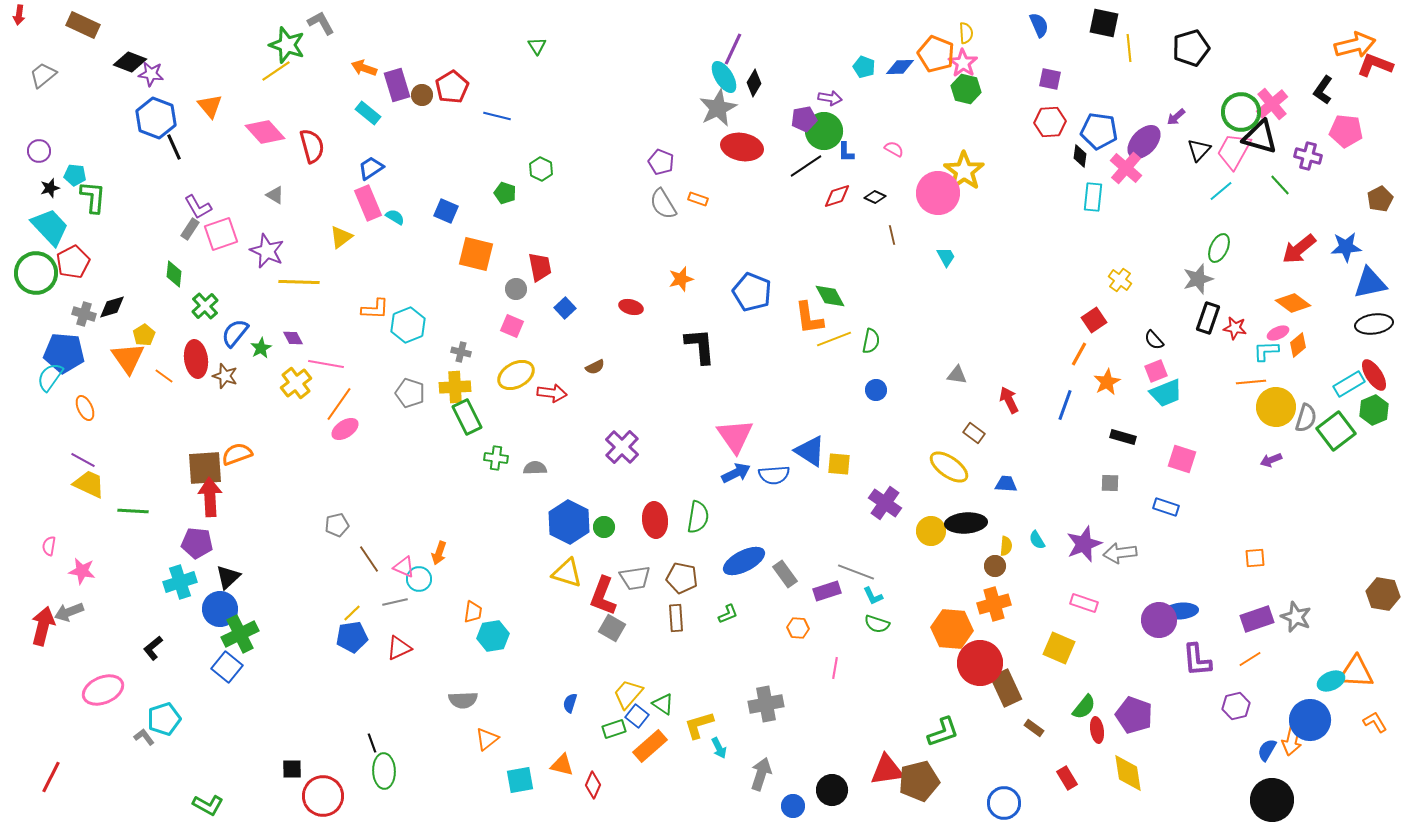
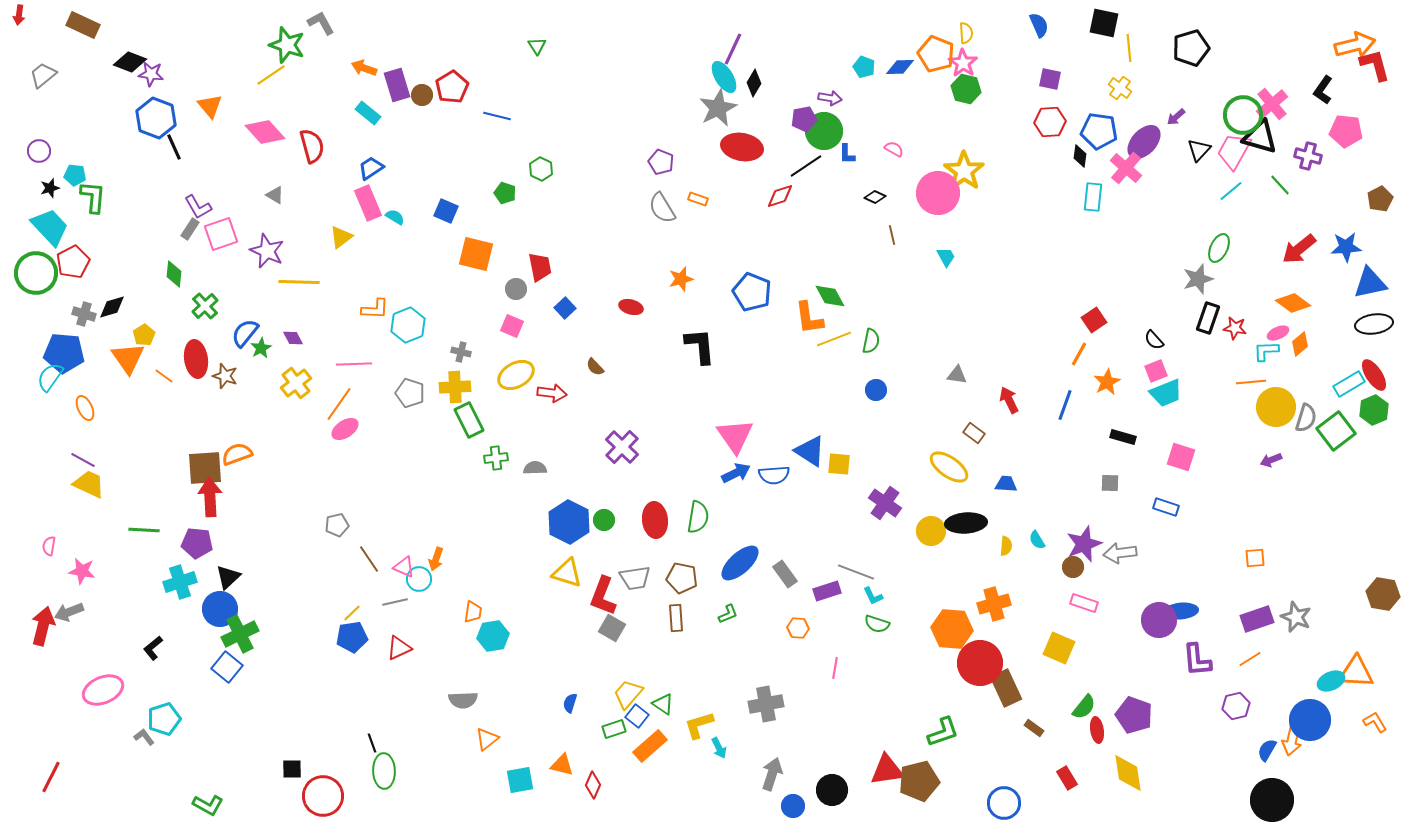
red L-shape at (1375, 65): rotated 54 degrees clockwise
yellow line at (276, 71): moved 5 px left, 4 px down
green circle at (1241, 112): moved 2 px right, 3 px down
blue L-shape at (846, 152): moved 1 px right, 2 px down
cyan line at (1221, 191): moved 10 px right
red diamond at (837, 196): moved 57 px left
gray semicircle at (663, 204): moved 1 px left, 4 px down
yellow cross at (1120, 280): moved 192 px up
blue semicircle at (235, 333): moved 10 px right
orange diamond at (1298, 345): moved 2 px right, 1 px up
pink line at (326, 364): moved 28 px right; rotated 12 degrees counterclockwise
brown semicircle at (595, 367): rotated 72 degrees clockwise
green rectangle at (467, 417): moved 2 px right, 3 px down
green cross at (496, 458): rotated 15 degrees counterclockwise
pink square at (1182, 459): moved 1 px left, 2 px up
green line at (133, 511): moved 11 px right, 19 px down
green circle at (604, 527): moved 7 px up
orange arrow at (439, 553): moved 3 px left, 6 px down
blue ellipse at (744, 561): moved 4 px left, 2 px down; rotated 15 degrees counterclockwise
brown circle at (995, 566): moved 78 px right, 1 px down
gray arrow at (761, 774): moved 11 px right
